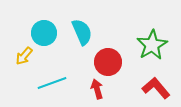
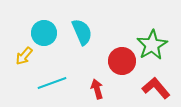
red circle: moved 14 px right, 1 px up
